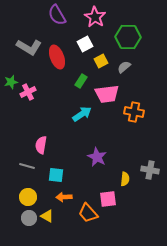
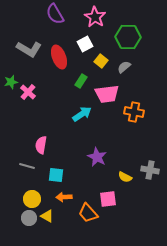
purple semicircle: moved 2 px left, 1 px up
gray L-shape: moved 2 px down
red ellipse: moved 2 px right
yellow square: rotated 24 degrees counterclockwise
pink cross: rotated 21 degrees counterclockwise
yellow semicircle: moved 2 px up; rotated 112 degrees clockwise
yellow circle: moved 4 px right, 2 px down
